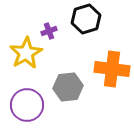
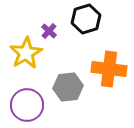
purple cross: rotated 28 degrees counterclockwise
orange cross: moved 3 px left
